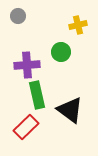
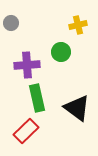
gray circle: moved 7 px left, 7 px down
green rectangle: moved 3 px down
black triangle: moved 7 px right, 2 px up
red rectangle: moved 4 px down
